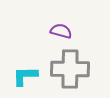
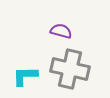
gray cross: rotated 12 degrees clockwise
